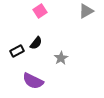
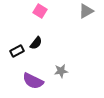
pink square: rotated 24 degrees counterclockwise
gray star: moved 13 px down; rotated 24 degrees clockwise
